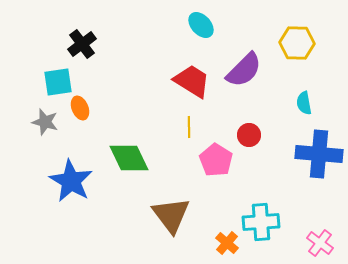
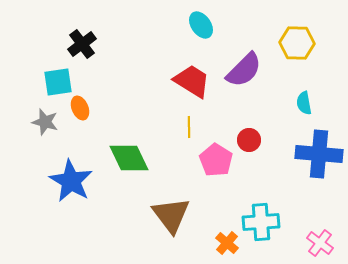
cyan ellipse: rotated 8 degrees clockwise
red circle: moved 5 px down
